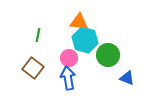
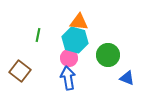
cyan hexagon: moved 10 px left
brown square: moved 13 px left, 3 px down
